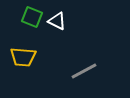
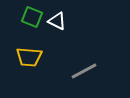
yellow trapezoid: moved 6 px right
